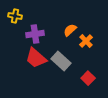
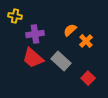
red trapezoid: moved 3 px left
